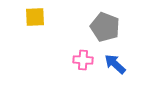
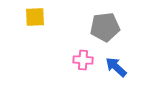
gray pentagon: rotated 28 degrees counterclockwise
blue arrow: moved 1 px right, 3 px down
